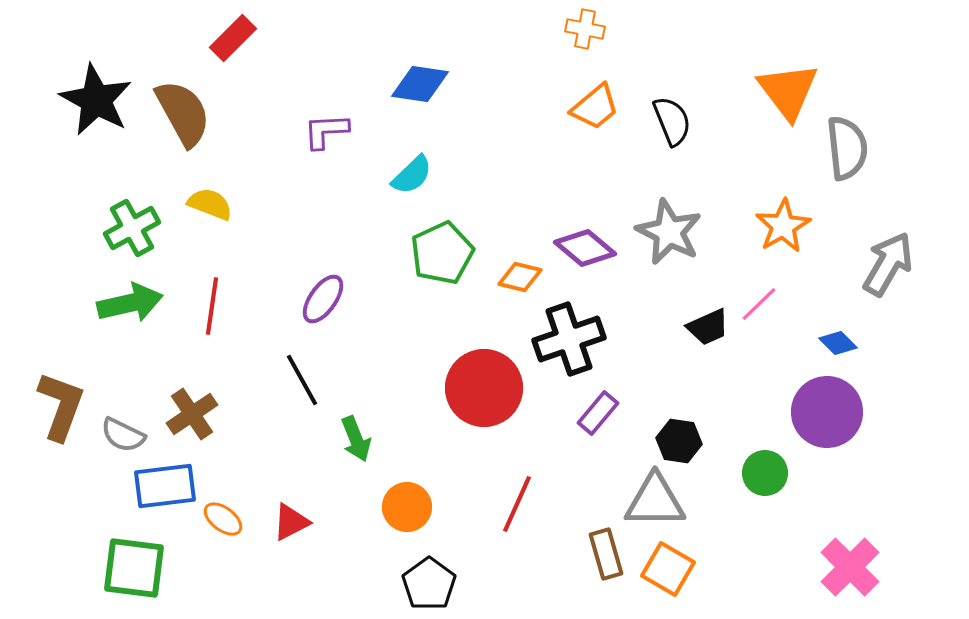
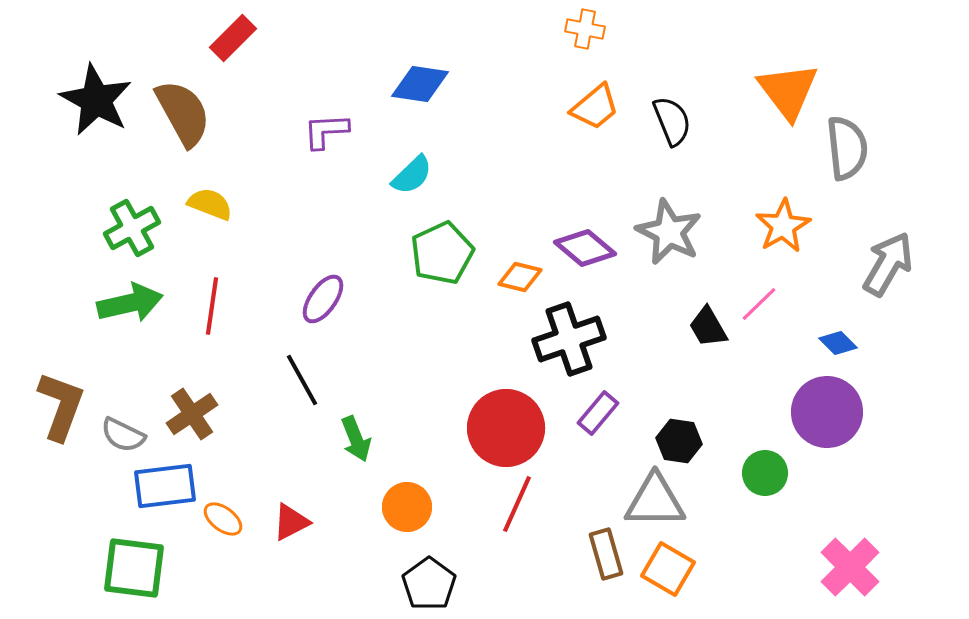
black trapezoid at (708, 327): rotated 84 degrees clockwise
red circle at (484, 388): moved 22 px right, 40 px down
